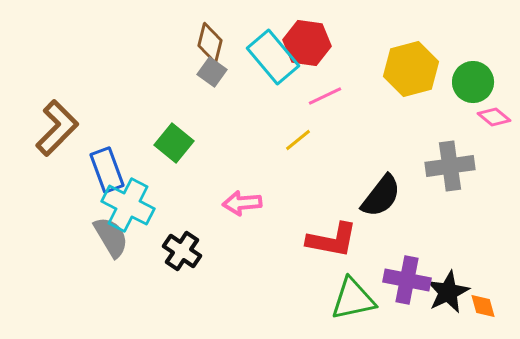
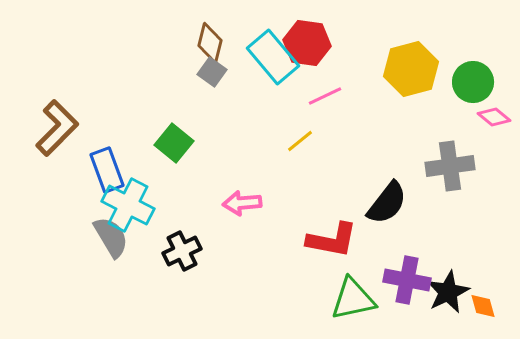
yellow line: moved 2 px right, 1 px down
black semicircle: moved 6 px right, 7 px down
black cross: rotated 30 degrees clockwise
